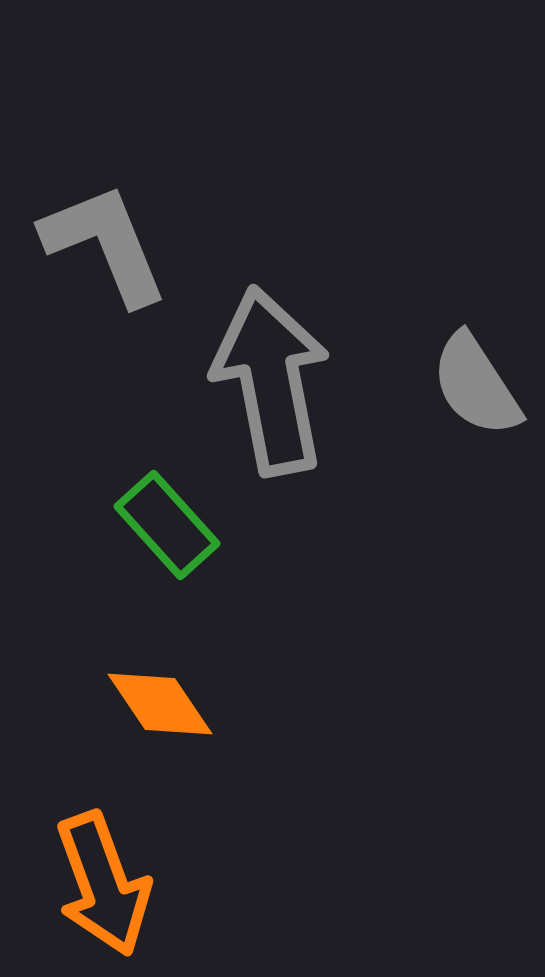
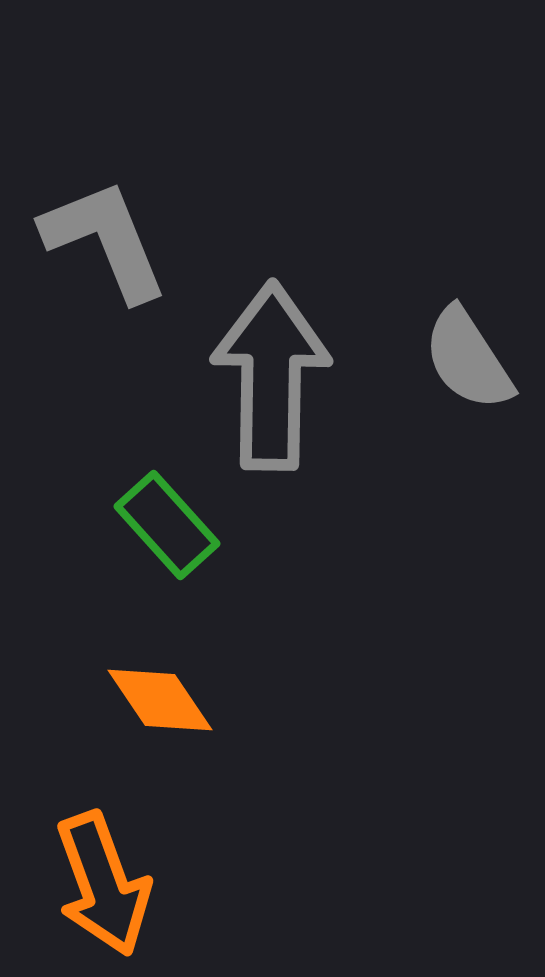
gray L-shape: moved 4 px up
gray arrow: moved 5 px up; rotated 12 degrees clockwise
gray semicircle: moved 8 px left, 26 px up
orange diamond: moved 4 px up
